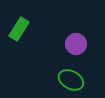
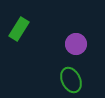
green ellipse: rotated 35 degrees clockwise
